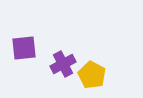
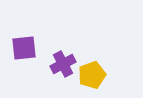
yellow pentagon: rotated 24 degrees clockwise
